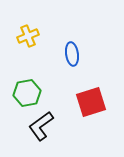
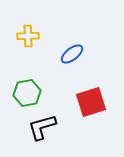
yellow cross: rotated 20 degrees clockwise
blue ellipse: rotated 60 degrees clockwise
black L-shape: moved 1 px right, 1 px down; rotated 20 degrees clockwise
